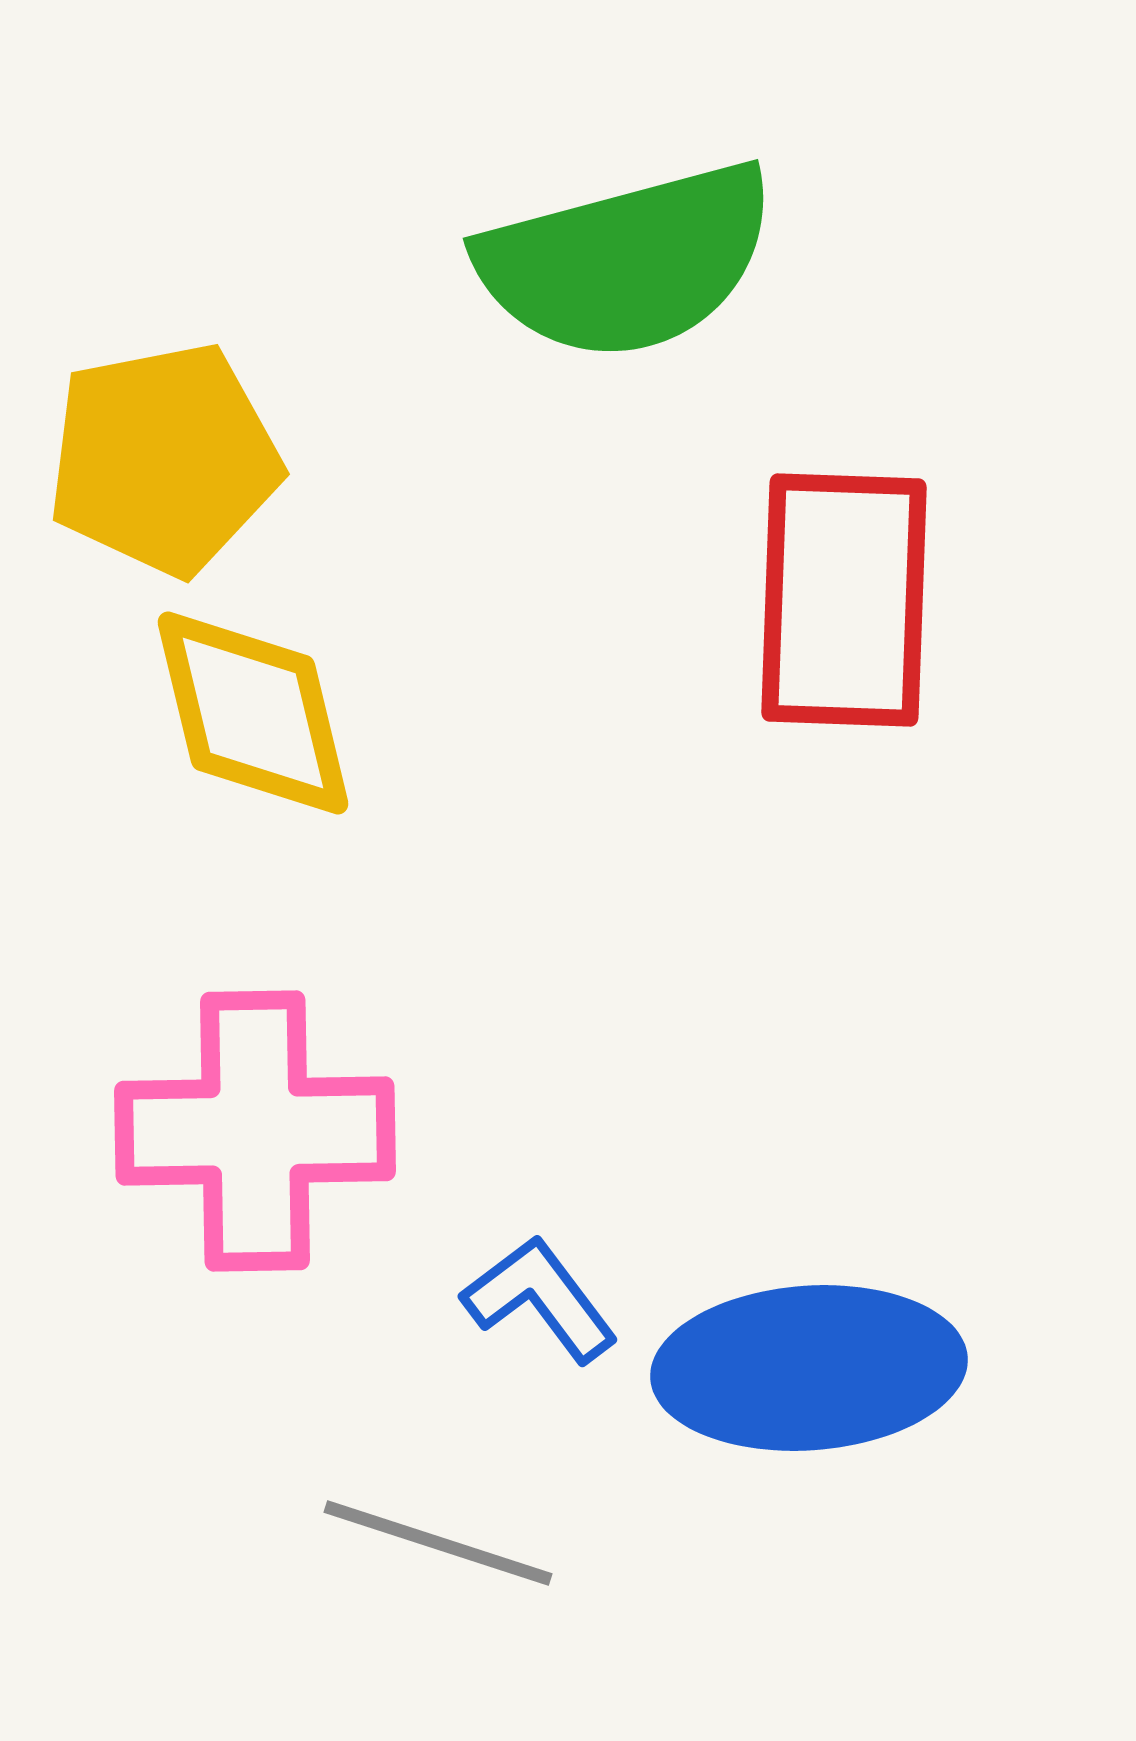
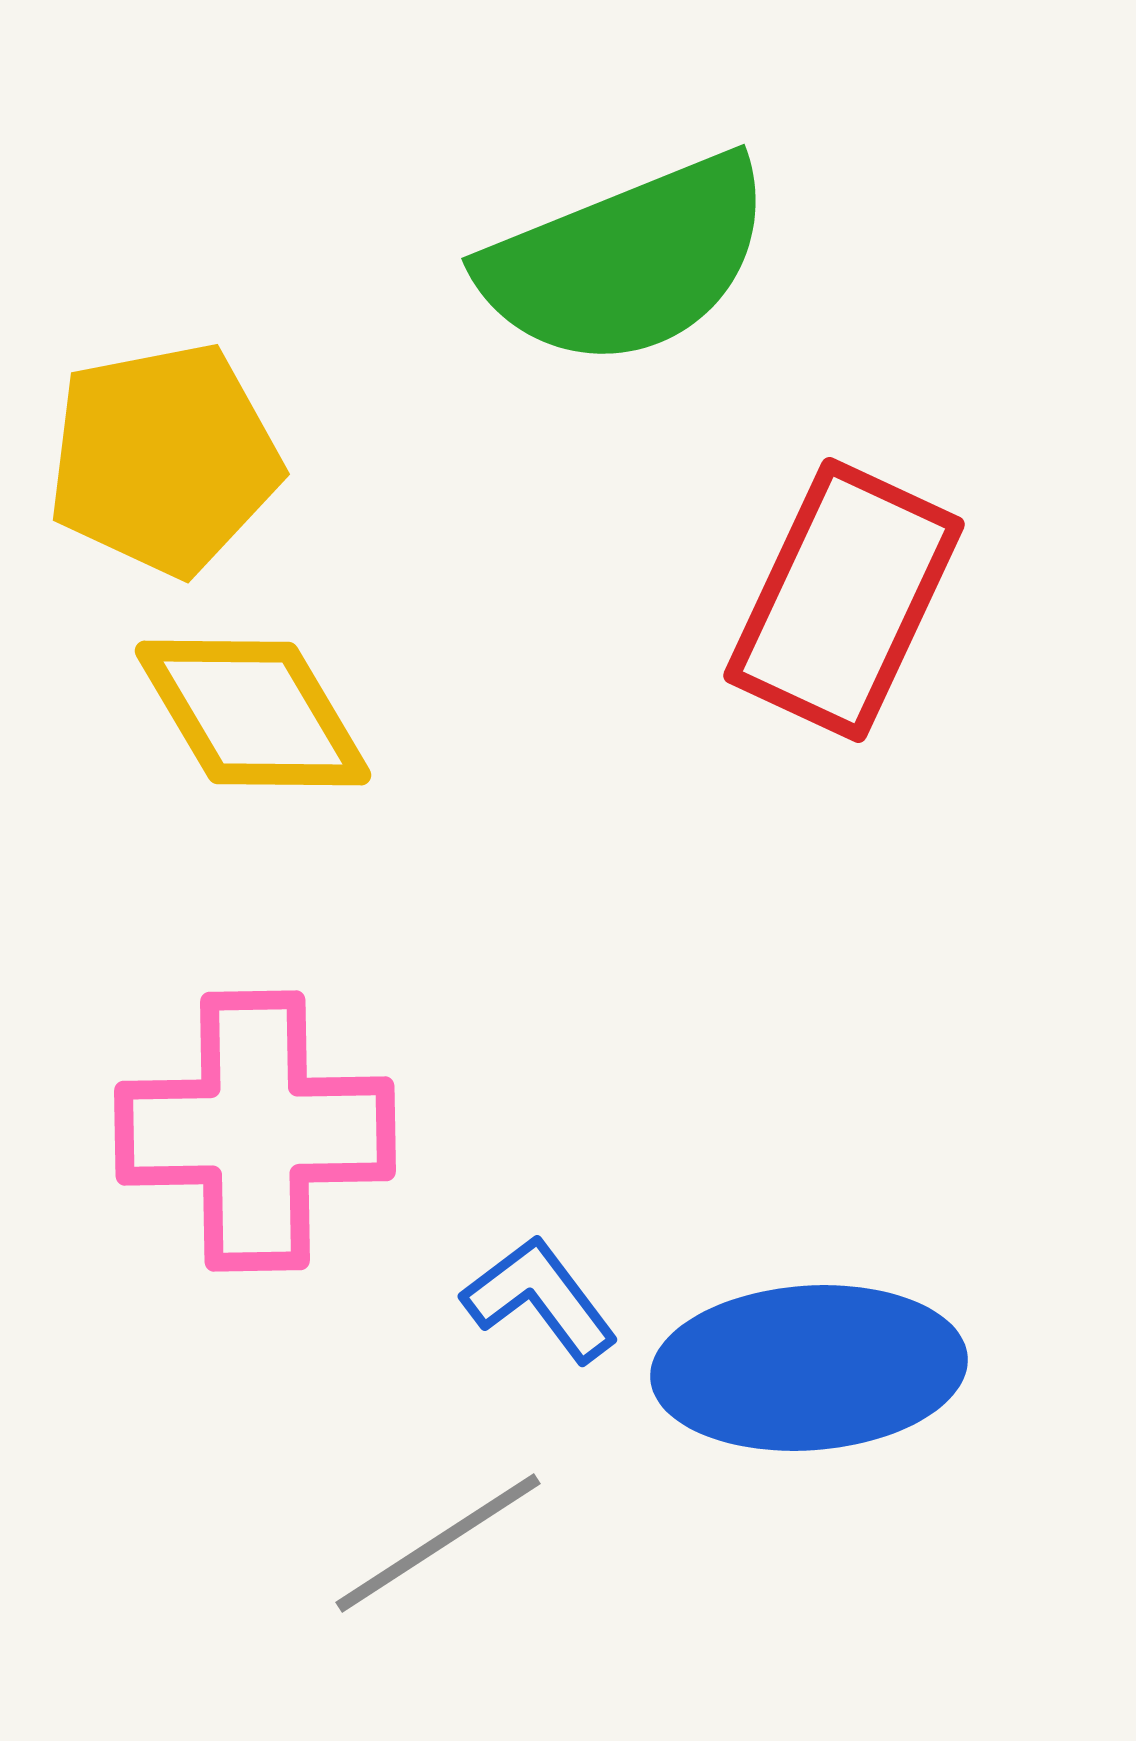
green semicircle: rotated 7 degrees counterclockwise
red rectangle: rotated 23 degrees clockwise
yellow diamond: rotated 17 degrees counterclockwise
gray line: rotated 51 degrees counterclockwise
